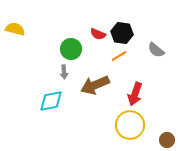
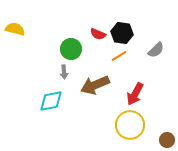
gray semicircle: rotated 84 degrees counterclockwise
red arrow: rotated 10 degrees clockwise
